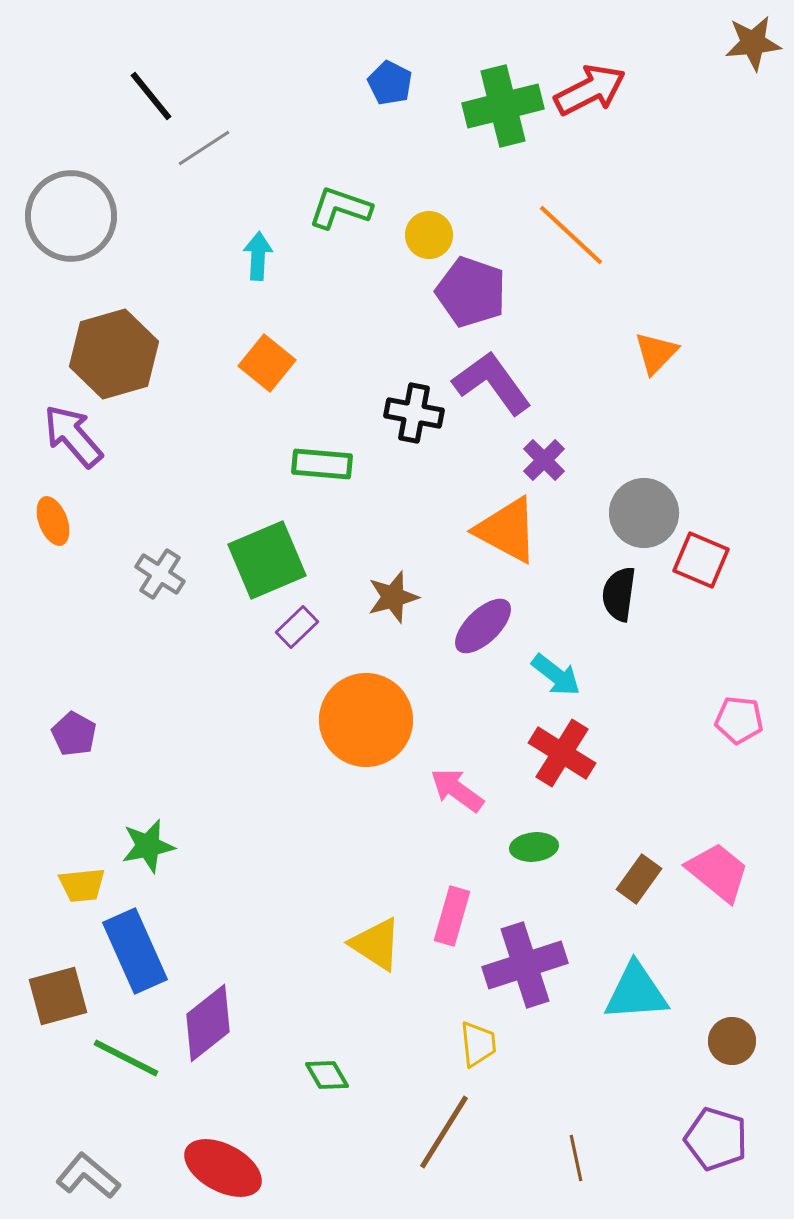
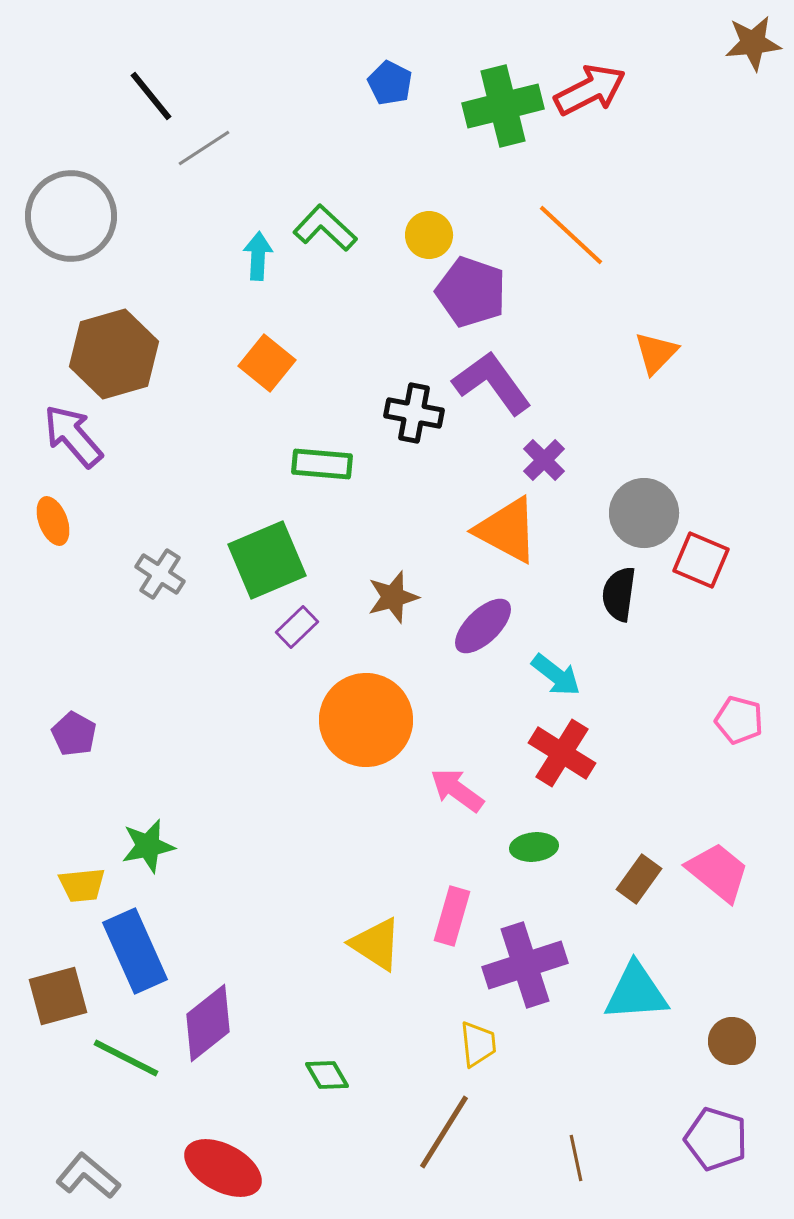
green L-shape at (340, 208): moved 15 px left, 20 px down; rotated 24 degrees clockwise
pink pentagon at (739, 720): rotated 9 degrees clockwise
